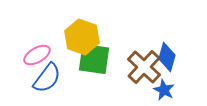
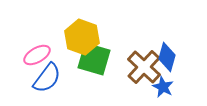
green square: rotated 8 degrees clockwise
blue star: moved 1 px left, 3 px up
